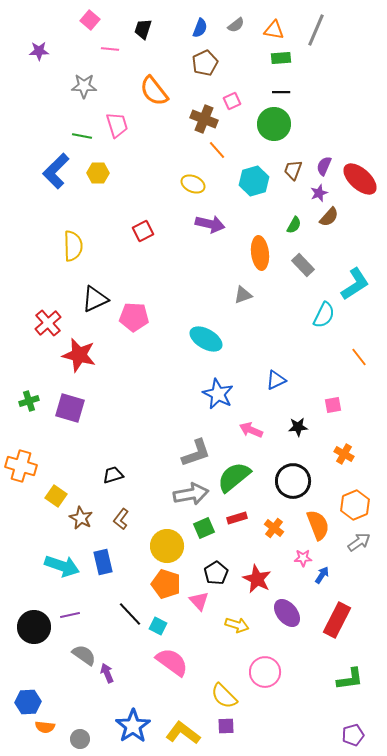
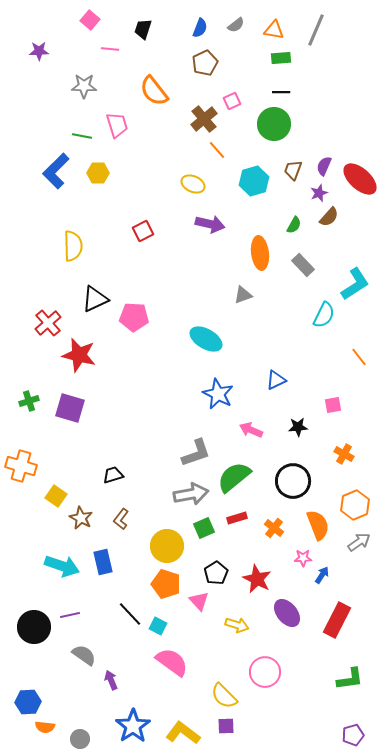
brown cross at (204, 119): rotated 28 degrees clockwise
purple arrow at (107, 673): moved 4 px right, 7 px down
